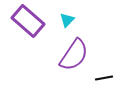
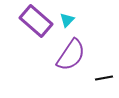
purple rectangle: moved 8 px right
purple semicircle: moved 3 px left
